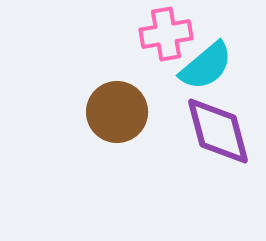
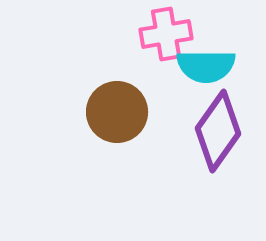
cyan semicircle: rotated 40 degrees clockwise
purple diamond: rotated 50 degrees clockwise
